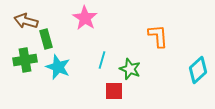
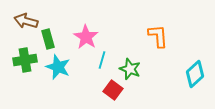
pink star: moved 1 px right, 19 px down
green rectangle: moved 2 px right
cyan diamond: moved 3 px left, 4 px down
red square: moved 1 px left, 1 px up; rotated 36 degrees clockwise
